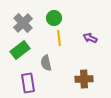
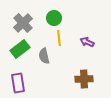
purple arrow: moved 3 px left, 4 px down
green rectangle: moved 1 px up
gray semicircle: moved 2 px left, 7 px up
purple rectangle: moved 10 px left
